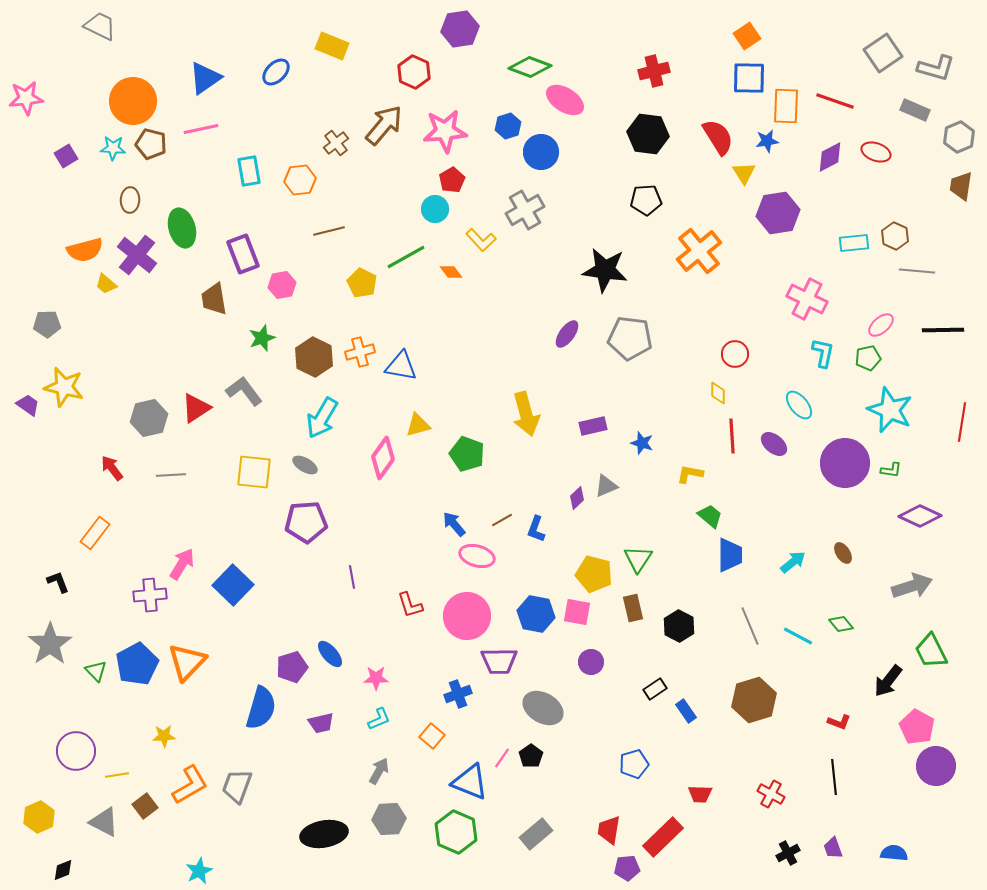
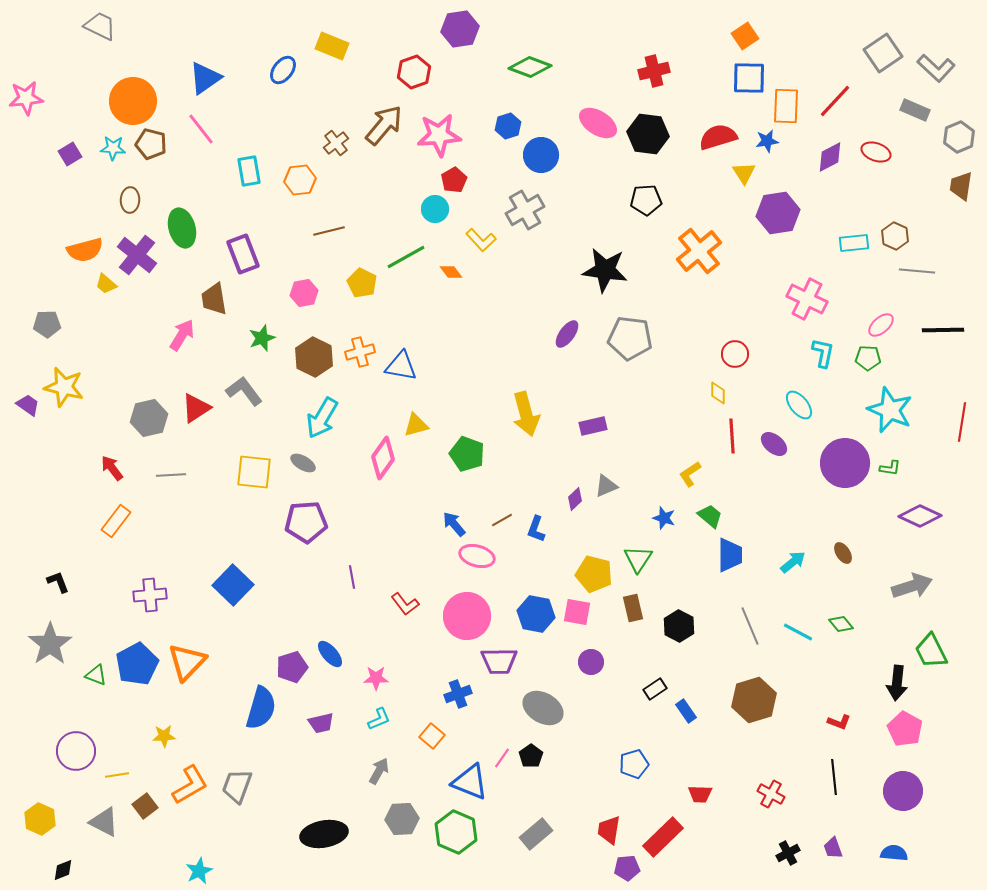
orange square at (747, 36): moved 2 px left
gray L-shape at (936, 68): rotated 27 degrees clockwise
blue ellipse at (276, 72): moved 7 px right, 2 px up; rotated 8 degrees counterclockwise
red hexagon at (414, 72): rotated 16 degrees clockwise
pink ellipse at (565, 100): moved 33 px right, 23 px down
red line at (835, 101): rotated 66 degrees counterclockwise
pink line at (201, 129): rotated 64 degrees clockwise
pink star at (445, 131): moved 6 px left, 4 px down
red semicircle at (718, 137): rotated 75 degrees counterclockwise
blue circle at (541, 152): moved 3 px down
purple square at (66, 156): moved 4 px right, 2 px up
red pentagon at (452, 180): moved 2 px right
pink hexagon at (282, 285): moved 22 px right, 8 px down
green pentagon at (868, 358): rotated 15 degrees clockwise
yellow triangle at (418, 425): moved 2 px left
blue star at (642, 443): moved 22 px right, 75 px down
gray ellipse at (305, 465): moved 2 px left, 2 px up
green L-shape at (891, 470): moved 1 px left, 2 px up
yellow L-shape at (690, 474): rotated 44 degrees counterclockwise
purple diamond at (577, 498): moved 2 px left, 1 px down
orange rectangle at (95, 533): moved 21 px right, 12 px up
pink arrow at (182, 564): moved 229 px up
red L-shape at (410, 605): moved 5 px left, 1 px up; rotated 20 degrees counterclockwise
cyan line at (798, 636): moved 4 px up
green triangle at (96, 671): moved 4 px down; rotated 25 degrees counterclockwise
black arrow at (888, 681): moved 9 px right, 2 px down; rotated 32 degrees counterclockwise
pink pentagon at (917, 727): moved 12 px left, 2 px down
purple circle at (936, 766): moved 33 px left, 25 px down
yellow hexagon at (39, 817): moved 1 px right, 2 px down; rotated 12 degrees counterclockwise
gray hexagon at (389, 819): moved 13 px right
